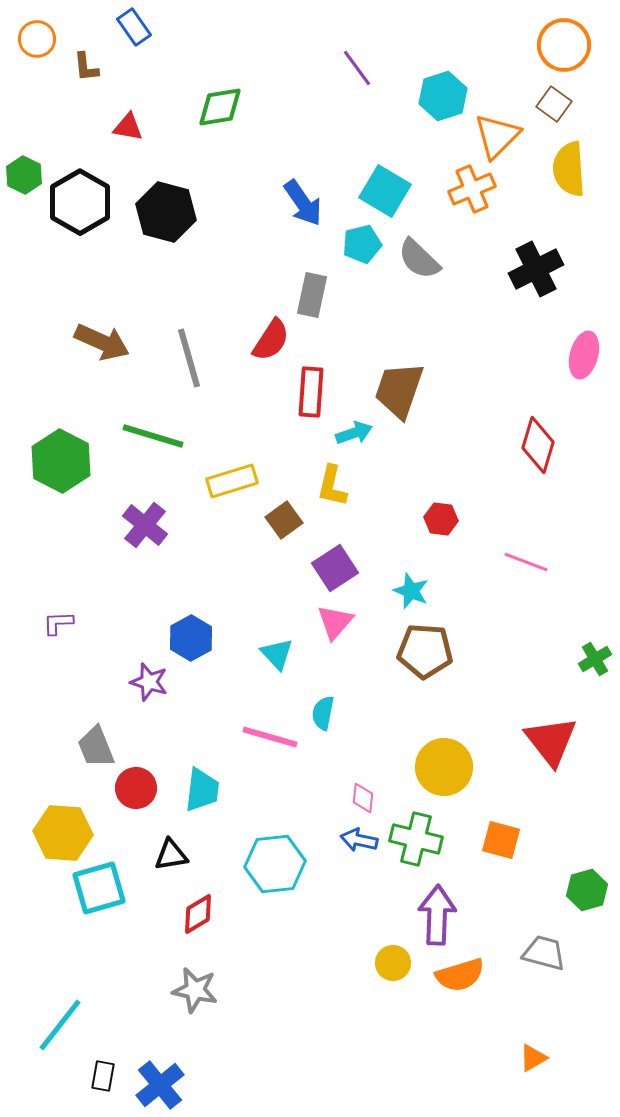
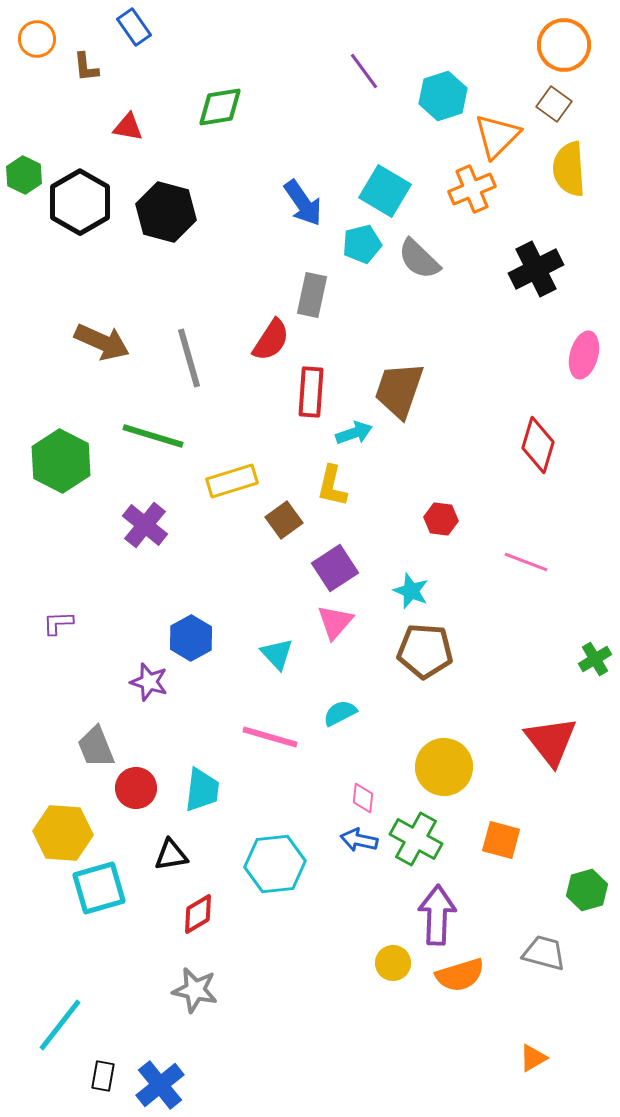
purple line at (357, 68): moved 7 px right, 3 px down
cyan semicircle at (323, 713): moved 17 px right; rotated 52 degrees clockwise
green cross at (416, 839): rotated 15 degrees clockwise
